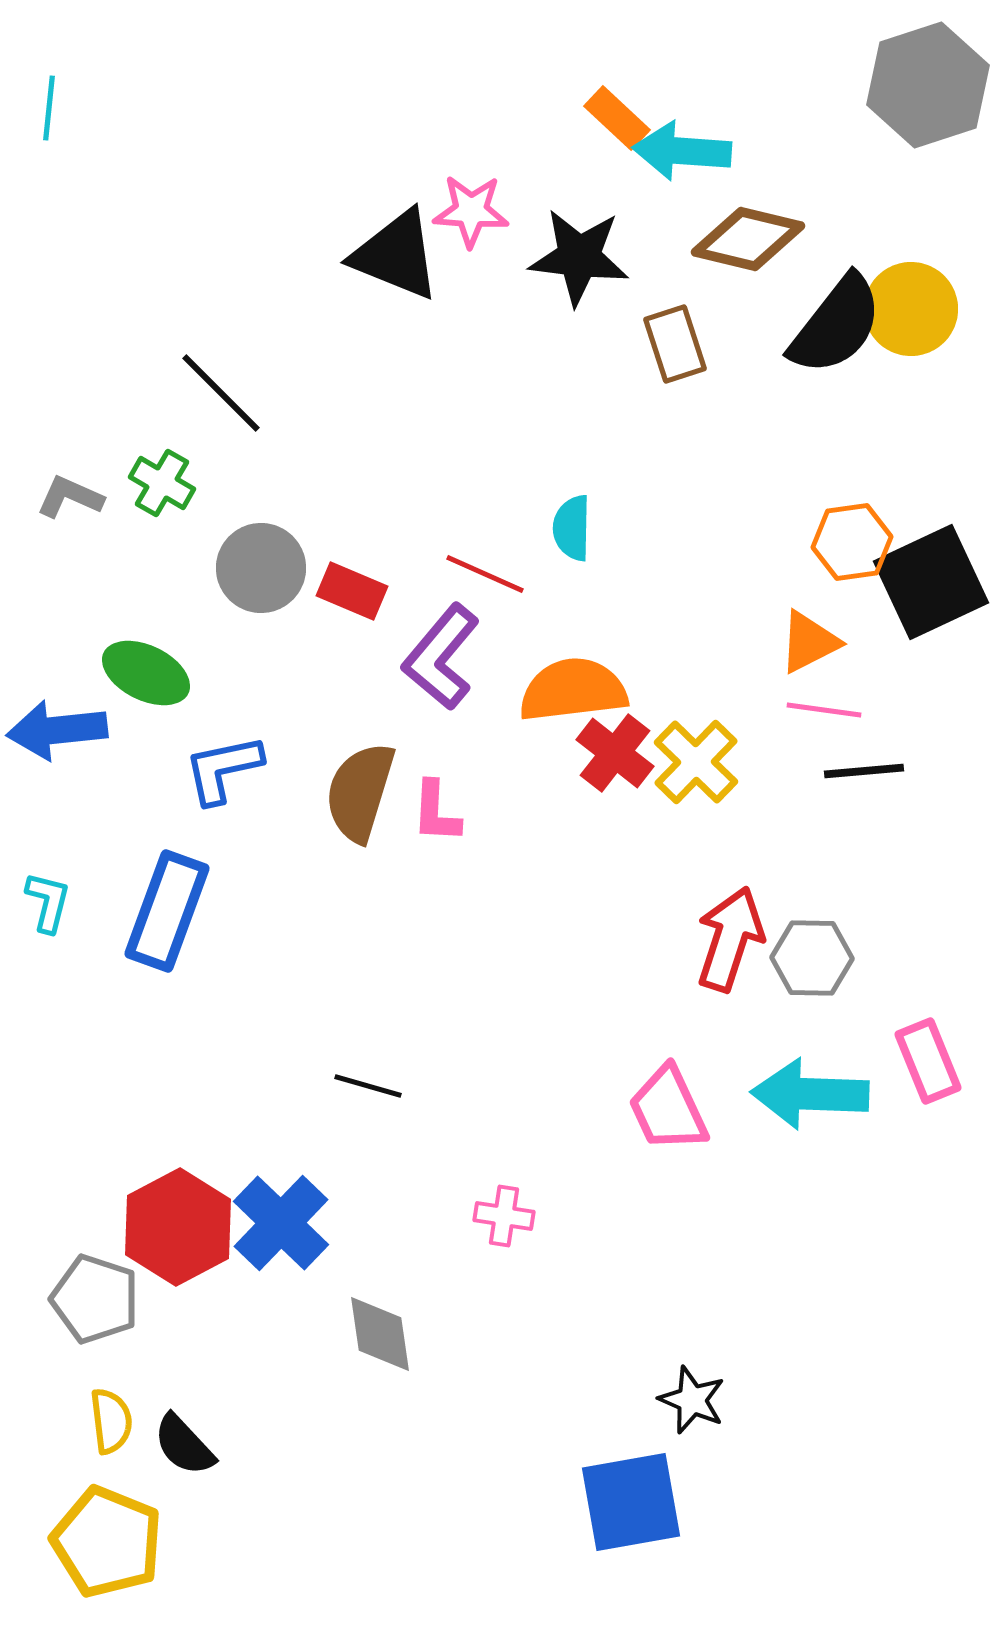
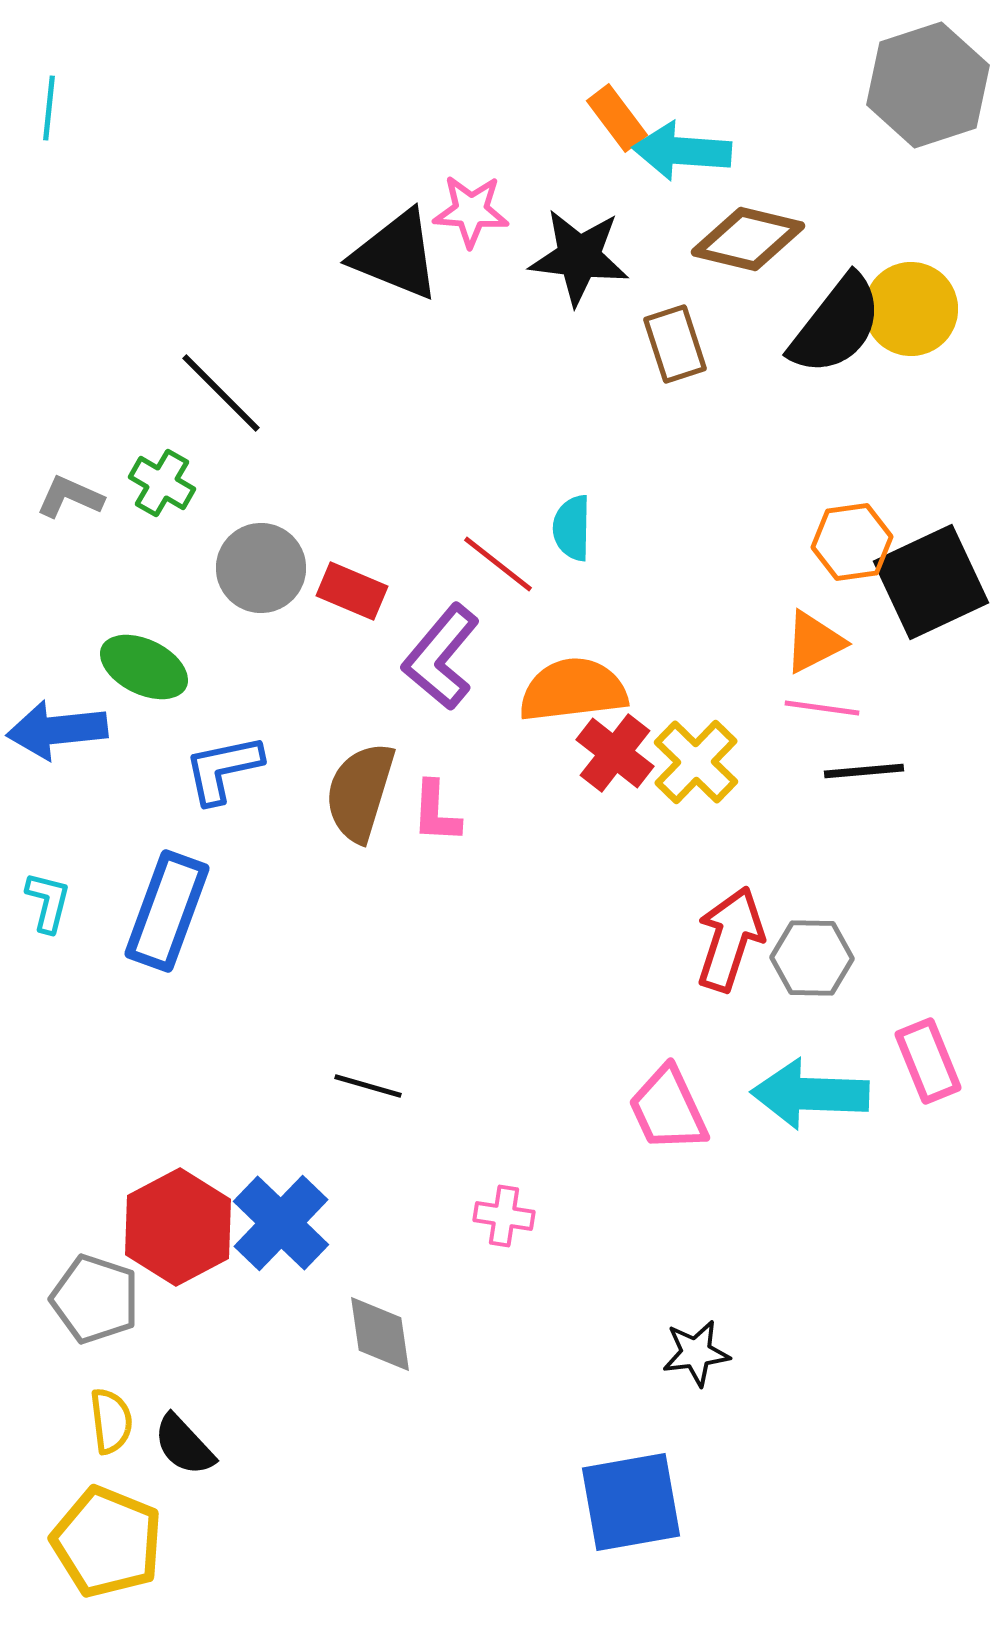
orange rectangle at (617, 118): rotated 10 degrees clockwise
red line at (485, 574): moved 13 px right, 10 px up; rotated 14 degrees clockwise
orange triangle at (809, 642): moved 5 px right
green ellipse at (146, 673): moved 2 px left, 6 px up
pink line at (824, 710): moved 2 px left, 2 px up
black star at (692, 1400): moved 4 px right, 47 px up; rotated 30 degrees counterclockwise
